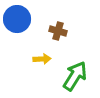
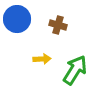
brown cross: moved 6 px up
green arrow: moved 6 px up
